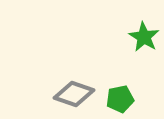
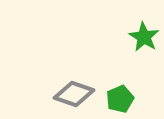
green pentagon: rotated 12 degrees counterclockwise
